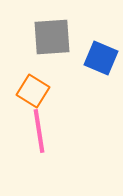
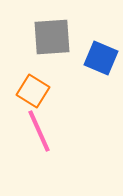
pink line: rotated 15 degrees counterclockwise
